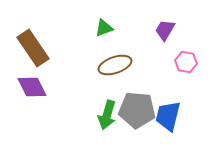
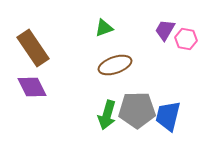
pink hexagon: moved 23 px up
gray pentagon: rotated 6 degrees counterclockwise
